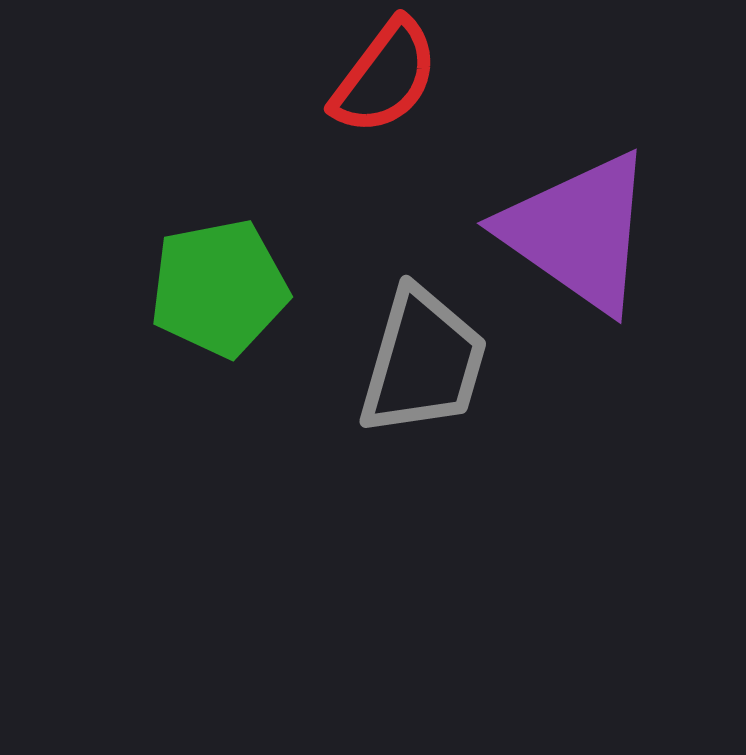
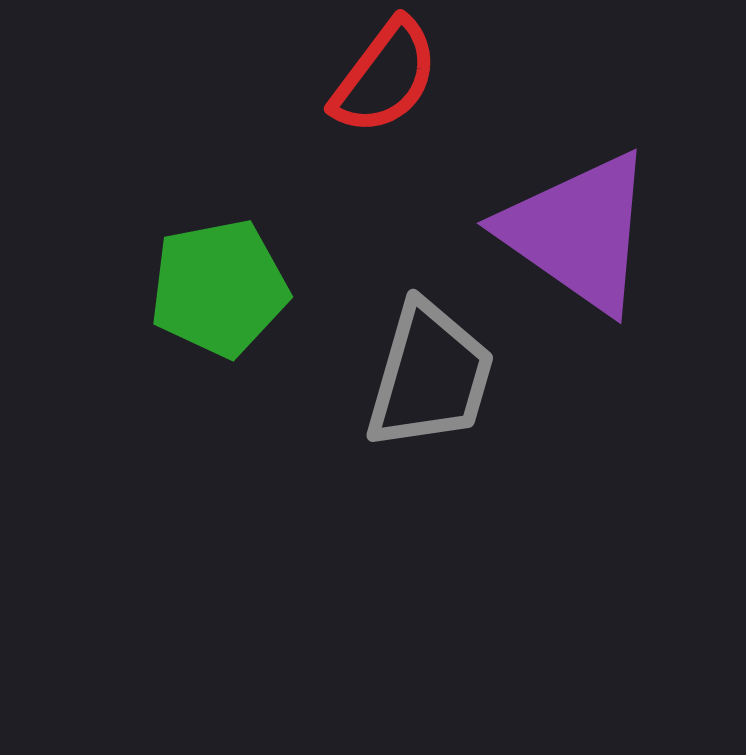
gray trapezoid: moved 7 px right, 14 px down
